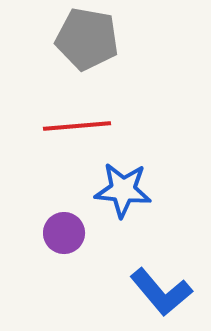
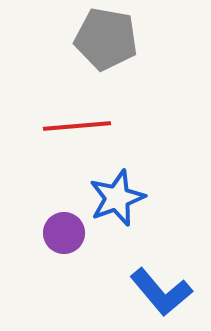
gray pentagon: moved 19 px right
blue star: moved 6 px left, 8 px down; rotated 26 degrees counterclockwise
